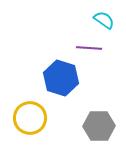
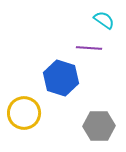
yellow circle: moved 6 px left, 5 px up
